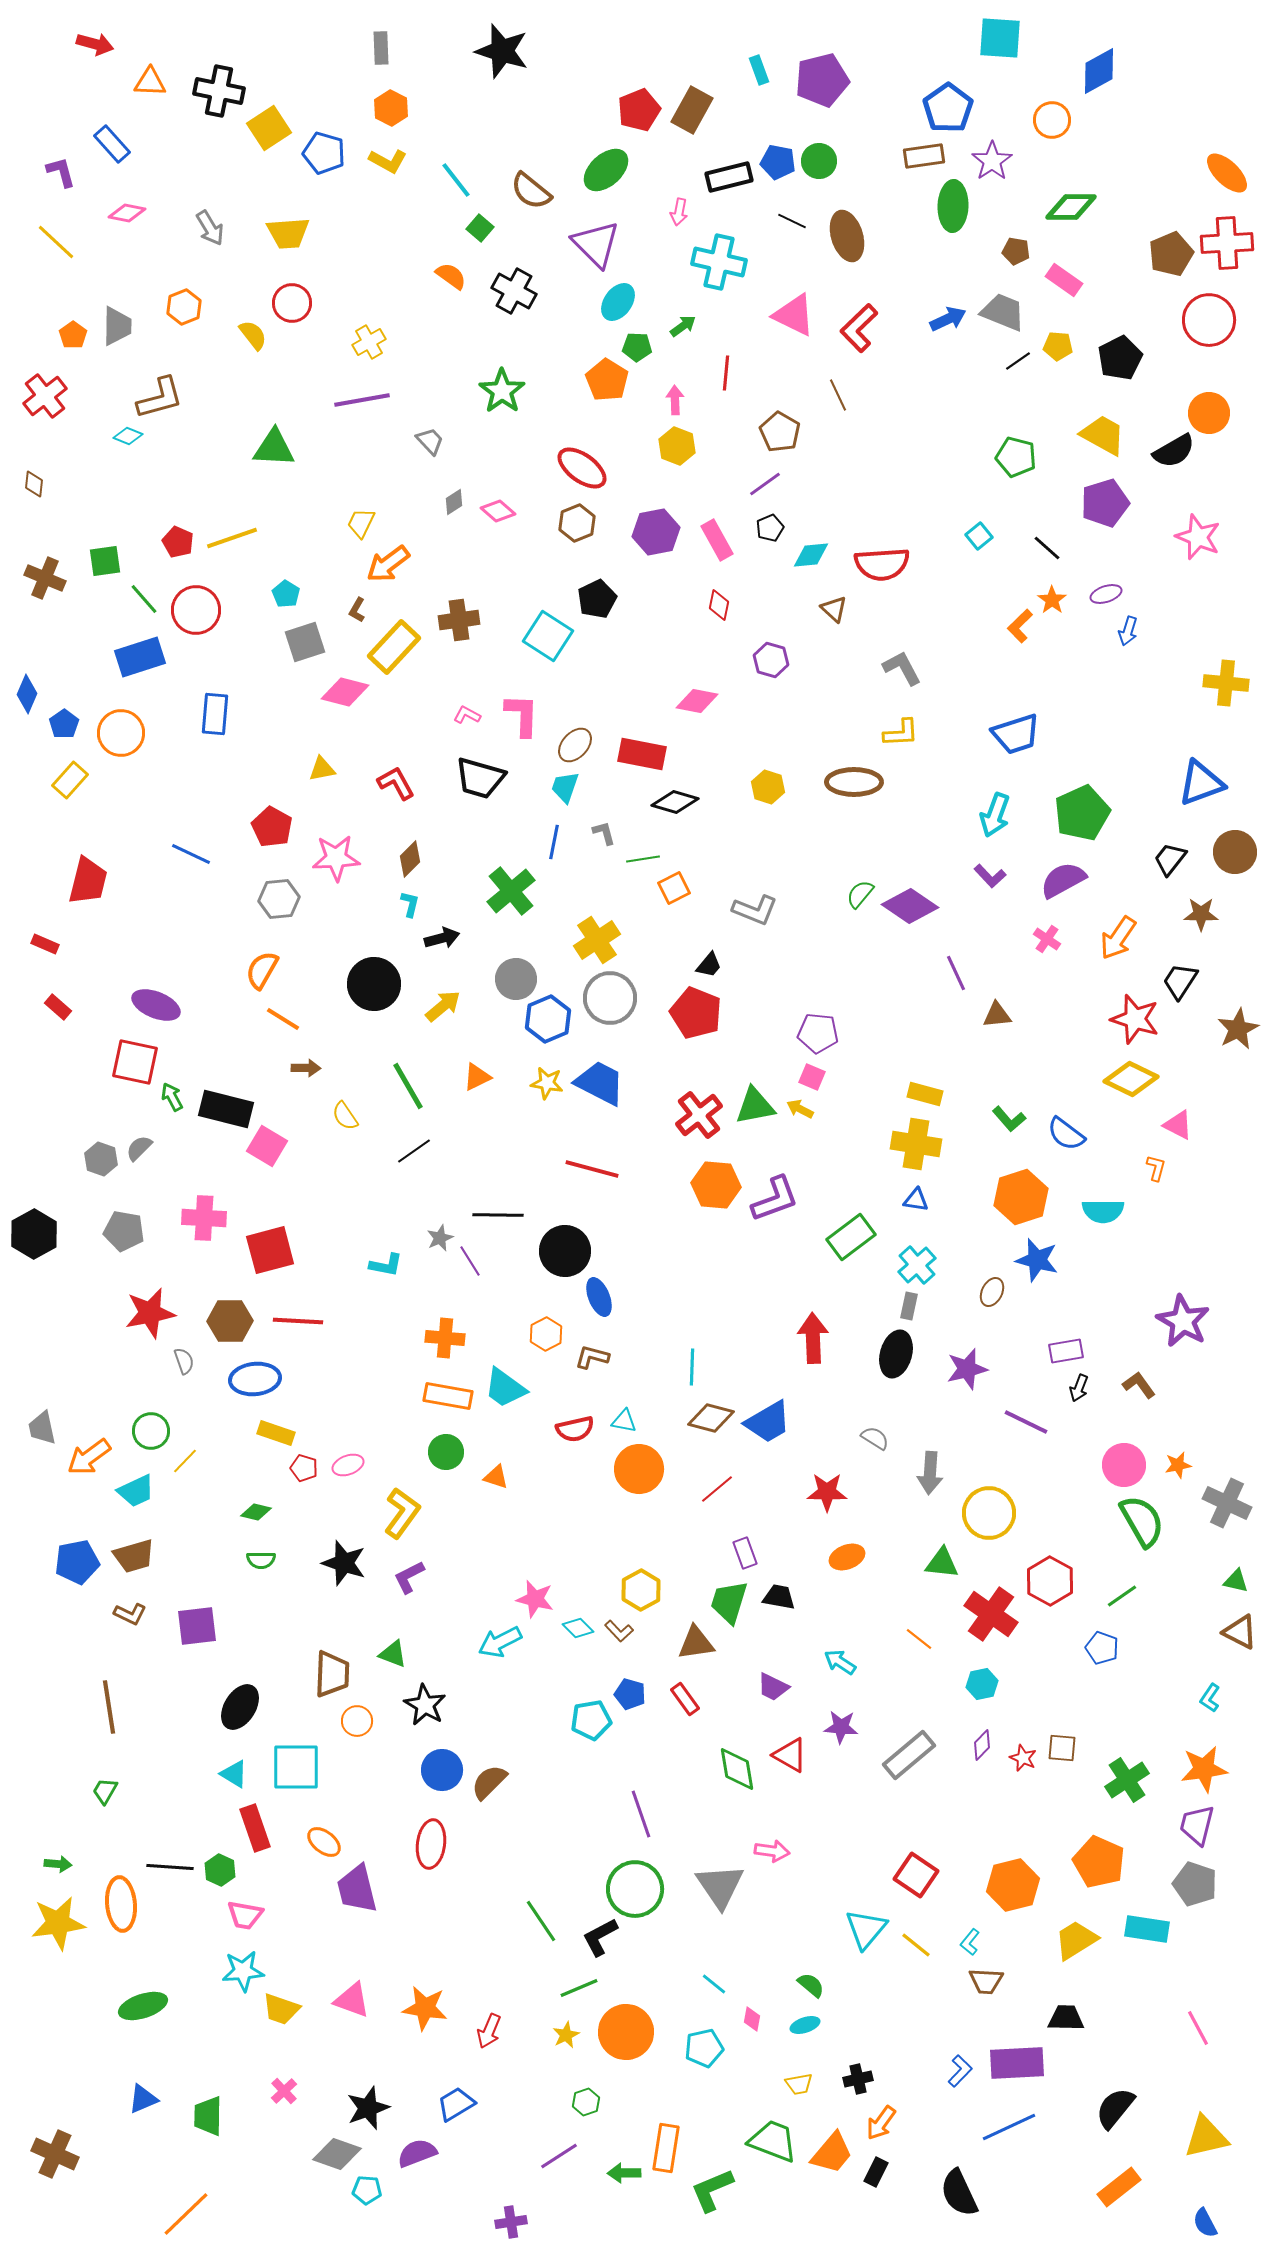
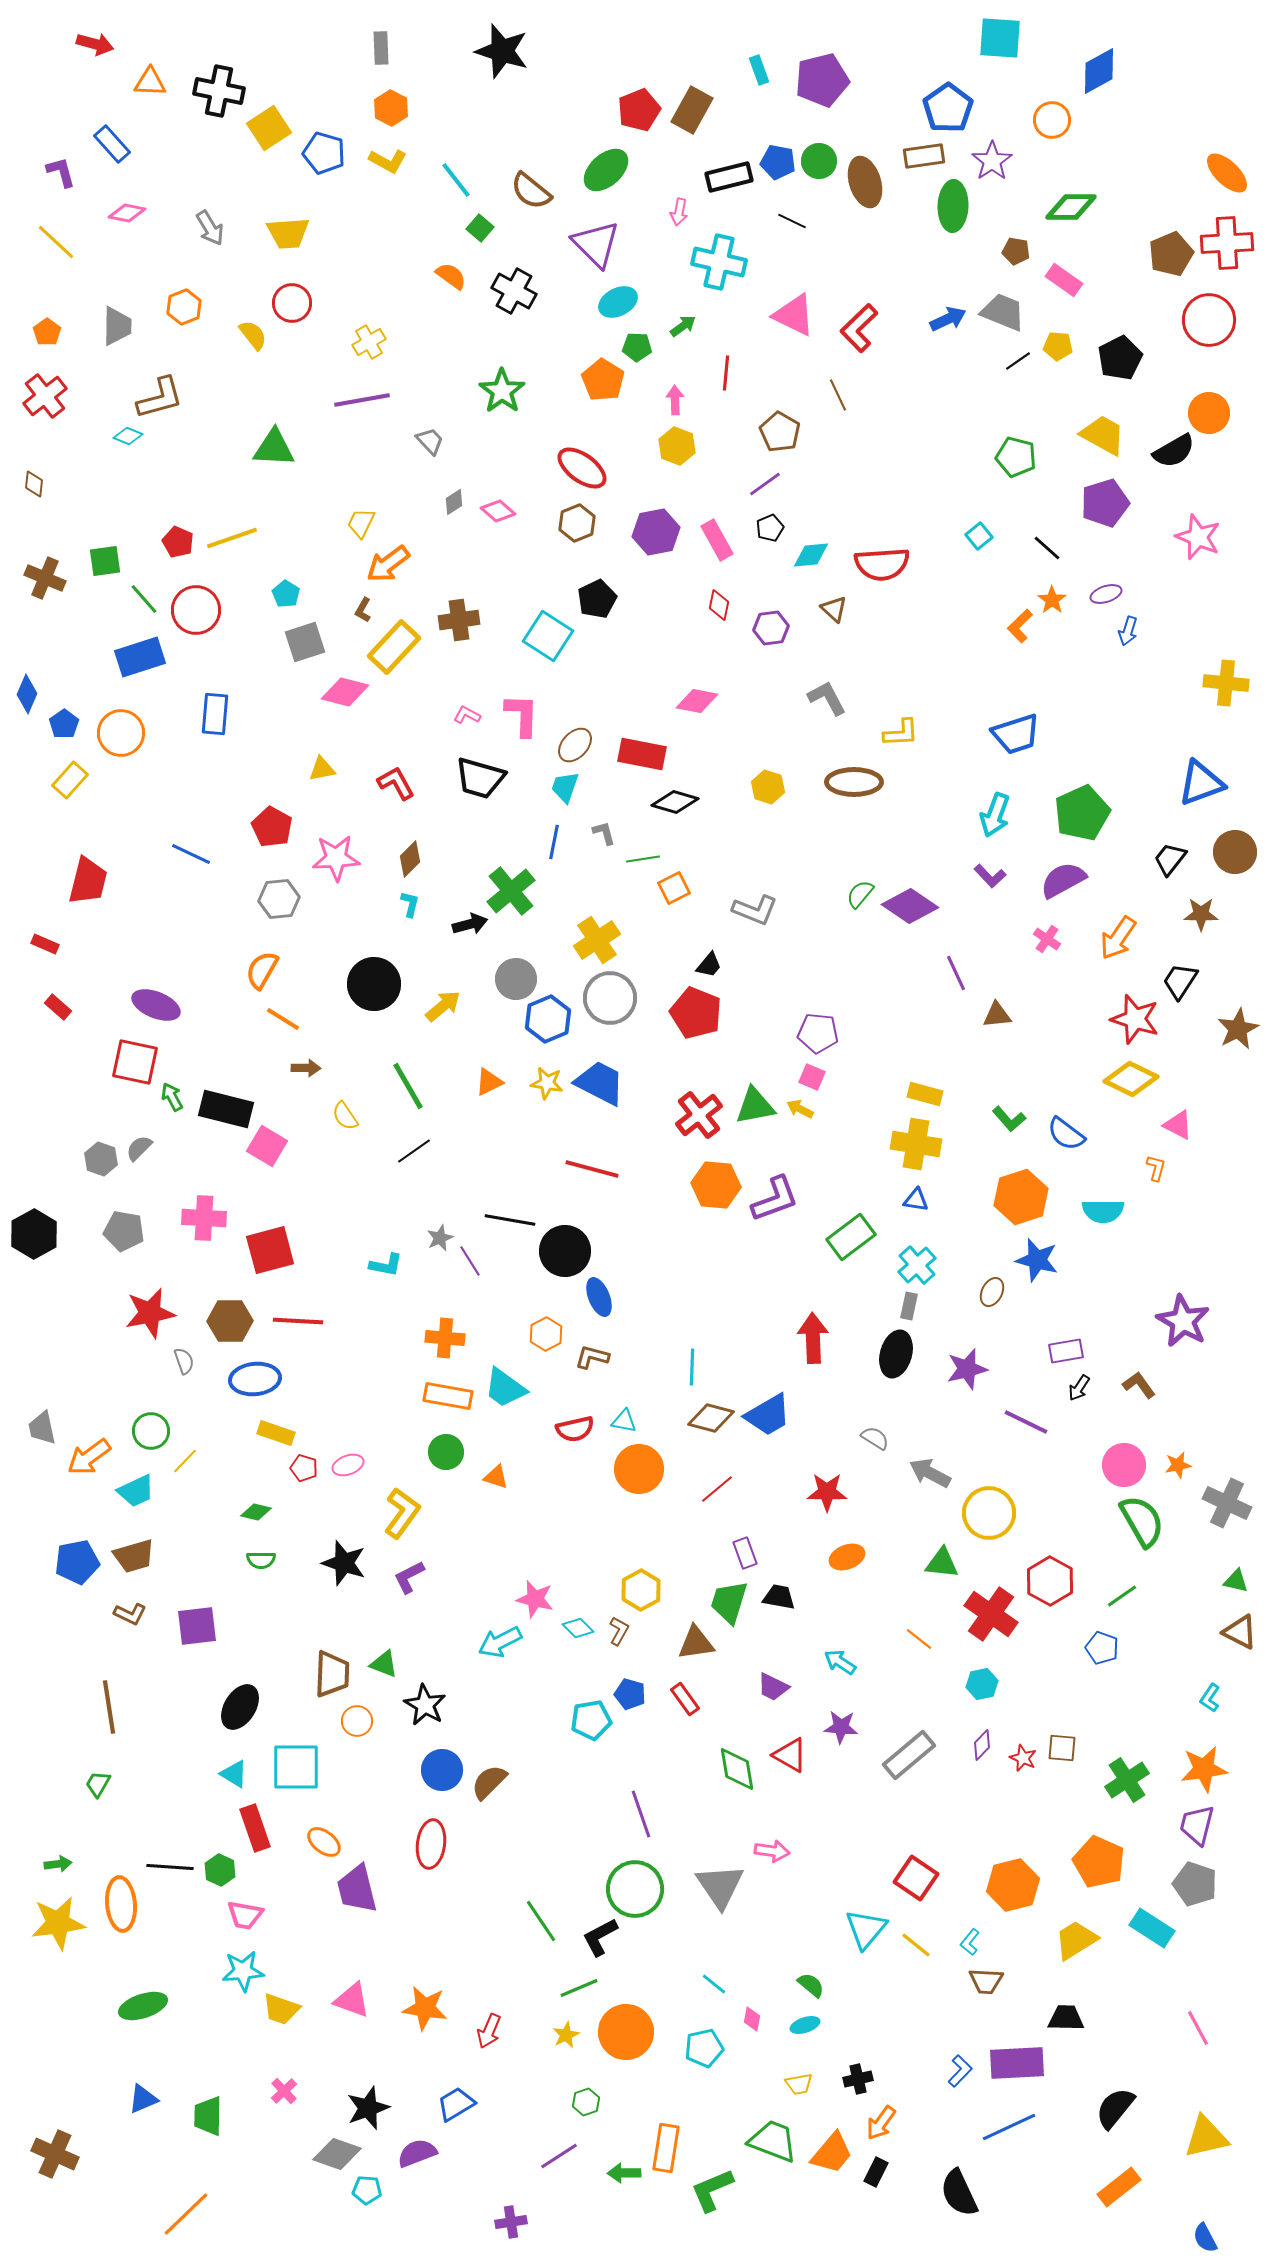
brown ellipse at (847, 236): moved 18 px right, 54 px up
cyan ellipse at (618, 302): rotated 27 degrees clockwise
orange pentagon at (73, 335): moved 26 px left, 3 px up
orange pentagon at (607, 380): moved 4 px left
brown L-shape at (357, 610): moved 6 px right
purple hexagon at (771, 660): moved 32 px up; rotated 24 degrees counterclockwise
gray L-shape at (902, 668): moved 75 px left, 30 px down
black arrow at (442, 938): moved 28 px right, 14 px up
orange triangle at (477, 1077): moved 12 px right, 5 px down
black line at (498, 1215): moved 12 px right, 5 px down; rotated 9 degrees clockwise
black arrow at (1079, 1388): rotated 12 degrees clockwise
blue trapezoid at (768, 1422): moved 7 px up
gray arrow at (930, 1473): rotated 114 degrees clockwise
brown L-shape at (619, 1631): rotated 108 degrees counterclockwise
green triangle at (393, 1654): moved 9 px left, 10 px down
green trapezoid at (105, 1791): moved 7 px left, 7 px up
green arrow at (58, 1864): rotated 12 degrees counterclockwise
red square at (916, 1875): moved 3 px down
cyan rectangle at (1147, 1929): moved 5 px right, 1 px up; rotated 24 degrees clockwise
blue semicircle at (1205, 2223): moved 15 px down
